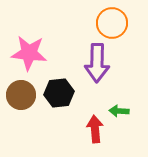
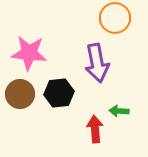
orange circle: moved 3 px right, 5 px up
purple arrow: rotated 12 degrees counterclockwise
brown circle: moved 1 px left, 1 px up
